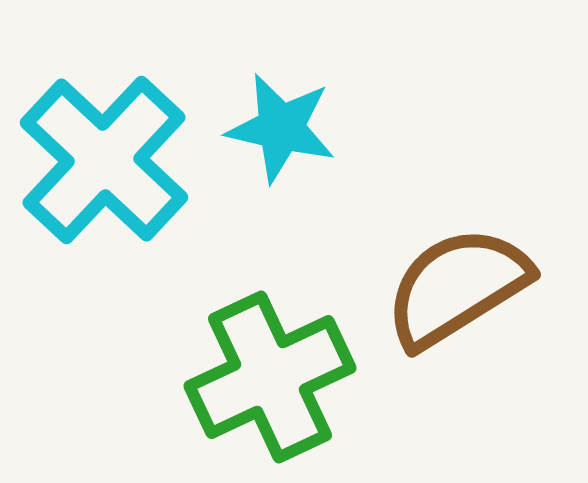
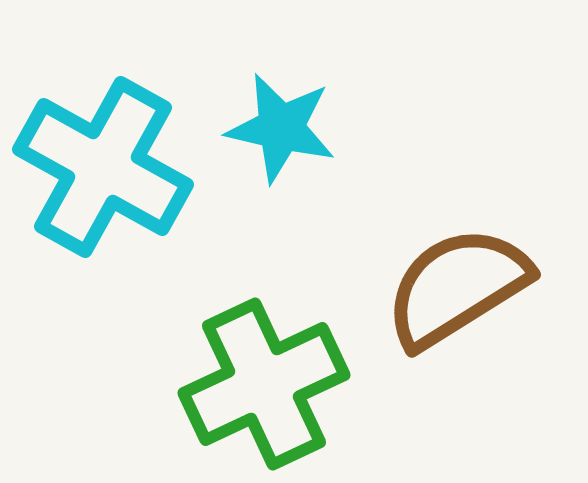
cyan cross: moved 1 px left, 7 px down; rotated 14 degrees counterclockwise
green cross: moved 6 px left, 7 px down
